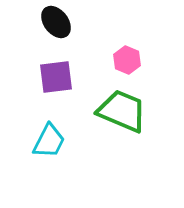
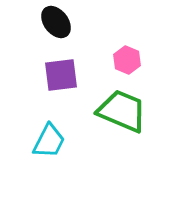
purple square: moved 5 px right, 2 px up
